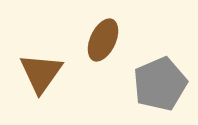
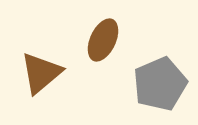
brown triangle: rotated 15 degrees clockwise
